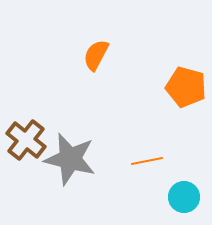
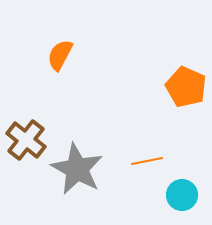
orange semicircle: moved 36 px left
orange pentagon: rotated 9 degrees clockwise
gray star: moved 7 px right, 10 px down; rotated 14 degrees clockwise
cyan circle: moved 2 px left, 2 px up
